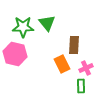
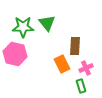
brown rectangle: moved 1 px right, 1 px down
green rectangle: rotated 16 degrees counterclockwise
